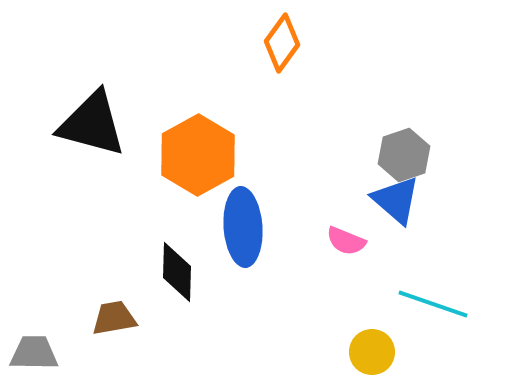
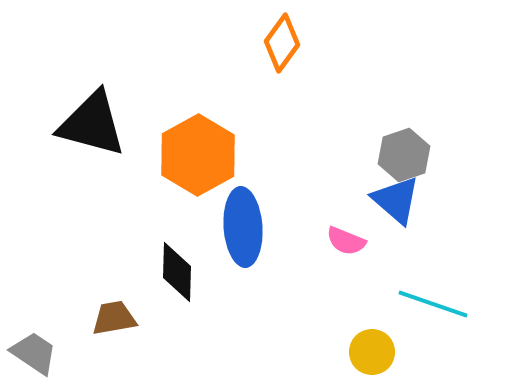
gray trapezoid: rotated 33 degrees clockwise
